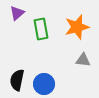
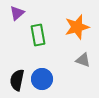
green rectangle: moved 3 px left, 6 px down
gray triangle: rotated 14 degrees clockwise
blue circle: moved 2 px left, 5 px up
